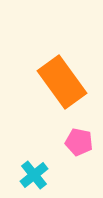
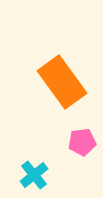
pink pentagon: moved 3 px right; rotated 20 degrees counterclockwise
